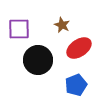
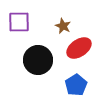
brown star: moved 1 px right, 1 px down
purple square: moved 7 px up
blue pentagon: rotated 10 degrees counterclockwise
